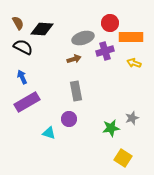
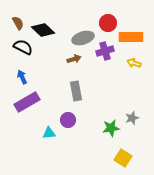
red circle: moved 2 px left
black diamond: moved 1 px right, 1 px down; rotated 40 degrees clockwise
purple circle: moved 1 px left, 1 px down
cyan triangle: rotated 24 degrees counterclockwise
